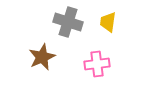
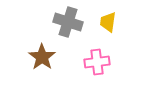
brown star: rotated 12 degrees counterclockwise
pink cross: moved 2 px up
